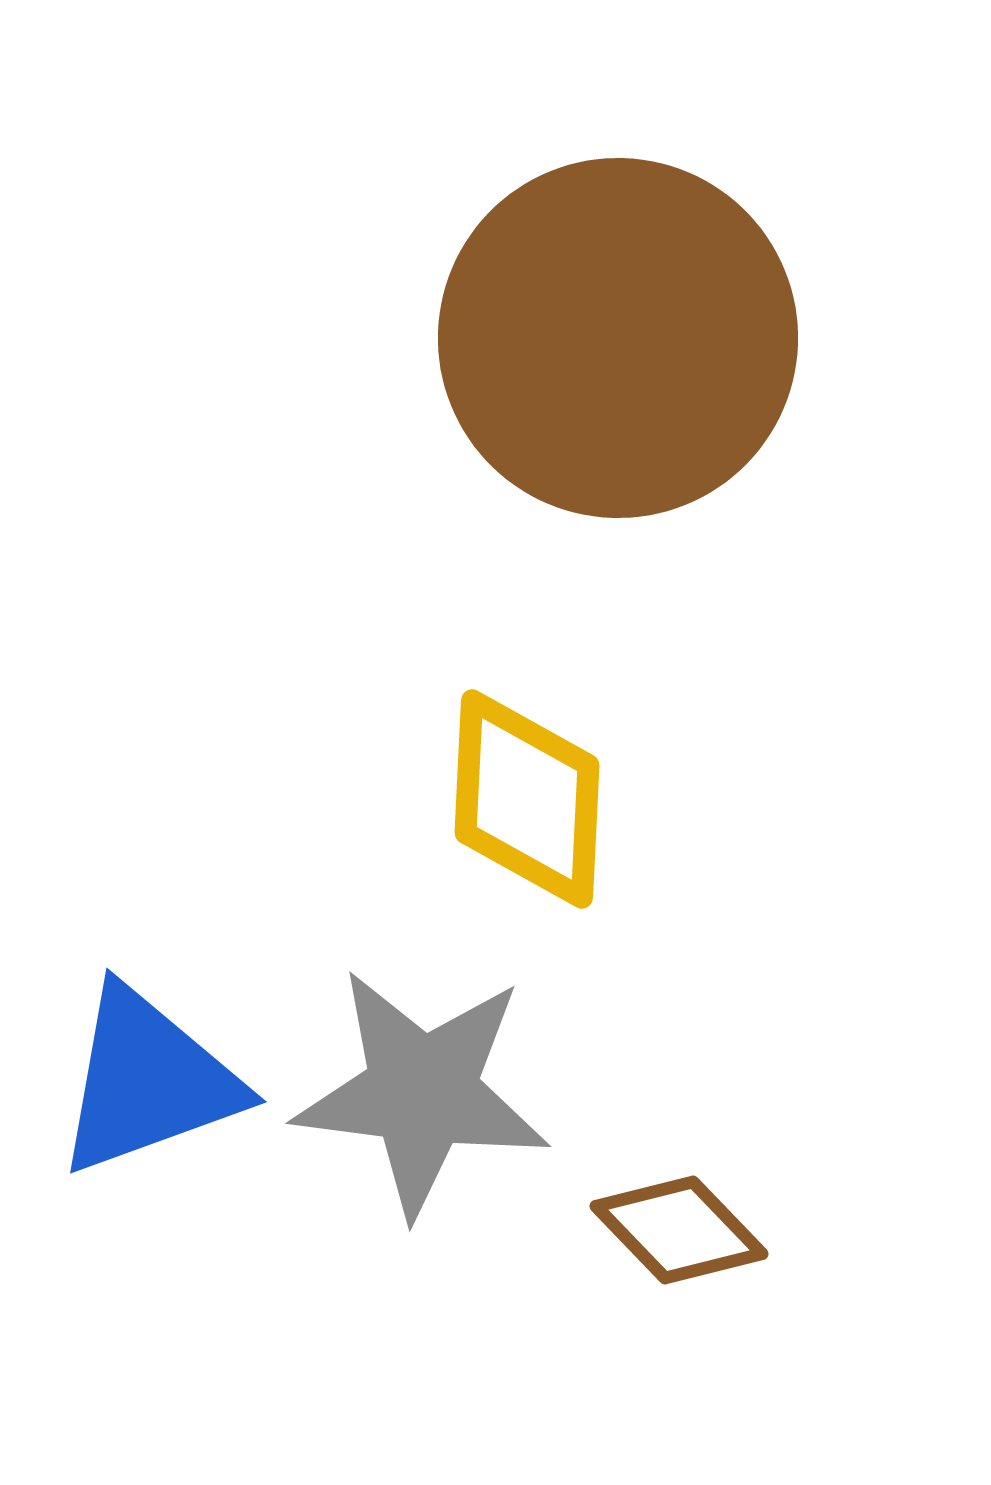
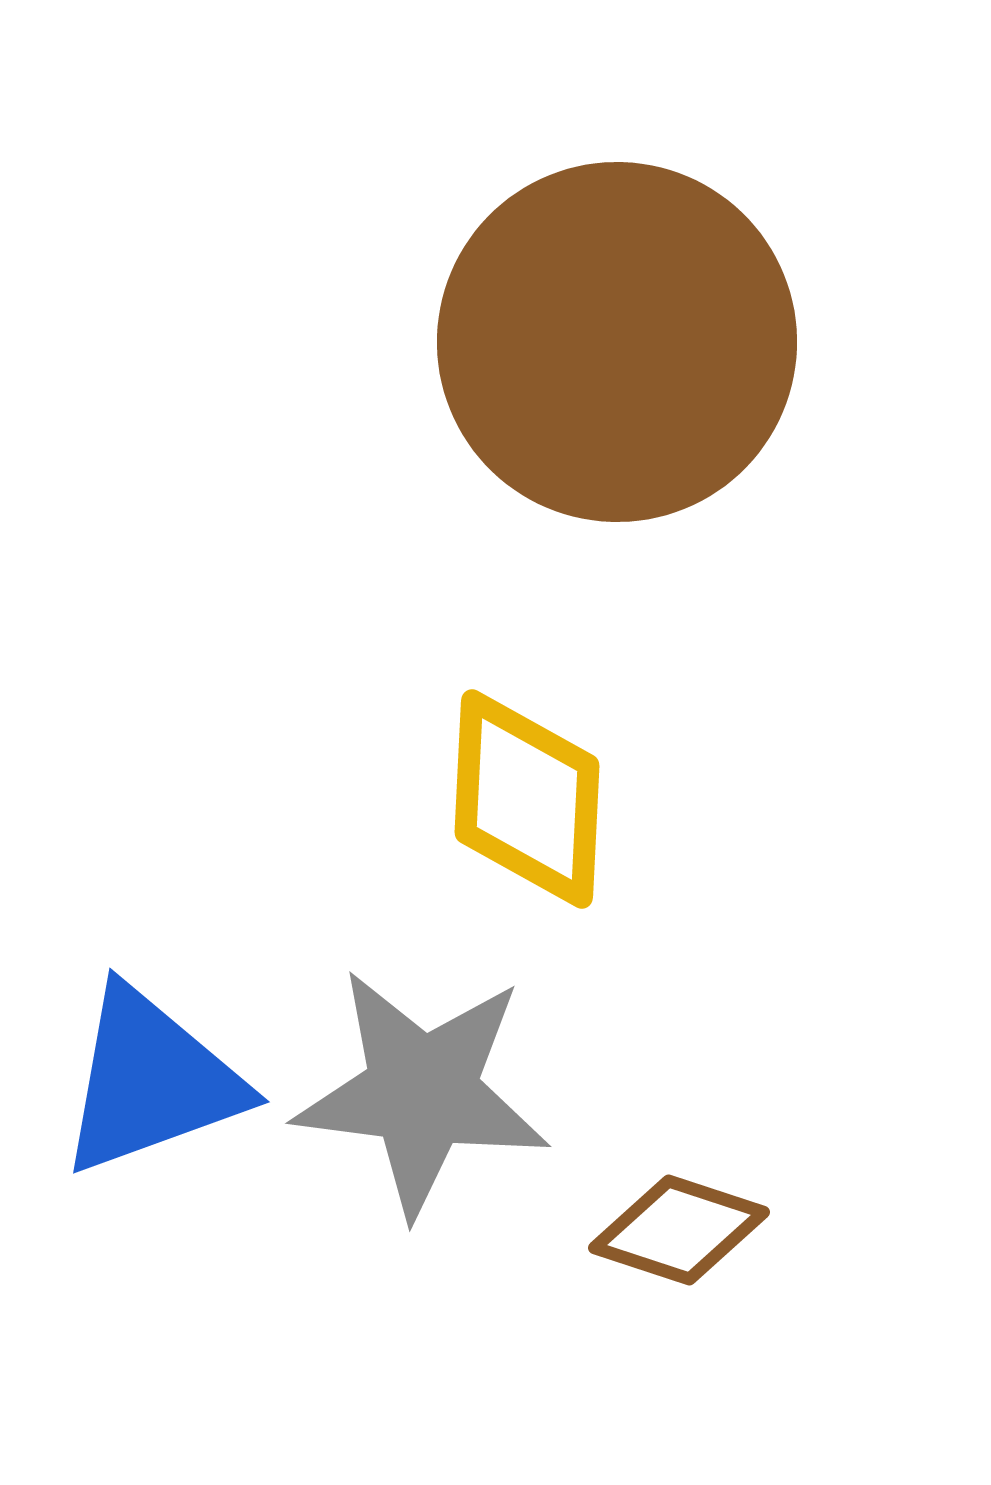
brown circle: moved 1 px left, 4 px down
blue triangle: moved 3 px right
brown diamond: rotated 28 degrees counterclockwise
